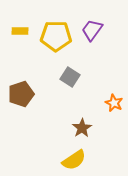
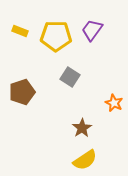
yellow rectangle: rotated 21 degrees clockwise
brown pentagon: moved 1 px right, 2 px up
yellow semicircle: moved 11 px right
